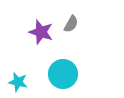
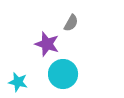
gray semicircle: moved 1 px up
purple star: moved 6 px right, 12 px down
